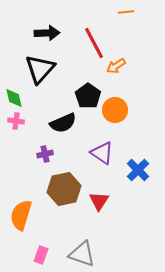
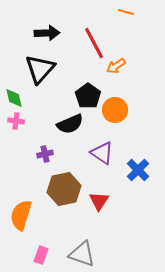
orange line: rotated 21 degrees clockwise
black semicircle: moved 7 px right, 1 px down
